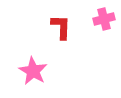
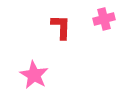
pink star: moved 1 px right, 4 px down
